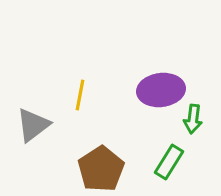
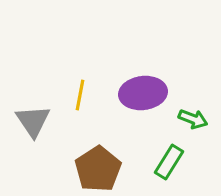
purple ellipse: moved 18 px left, 3 px down
green arrow: rotated 76 degrees counterclockwise
gray triangle: moved 4 px up; rotated 27 degrees counterclockwise
brown pentagon: moved 3 px left
